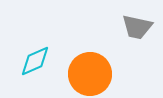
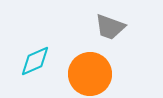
gray trapezoid: moved 27 px left; rotated 8 degrees clockwise
